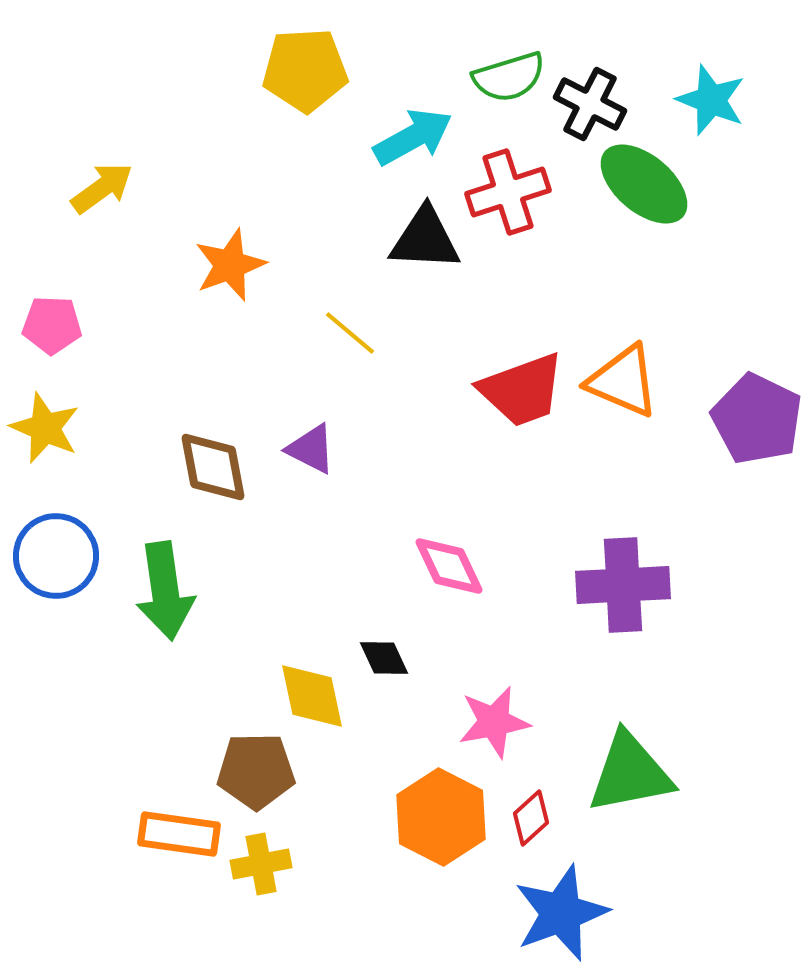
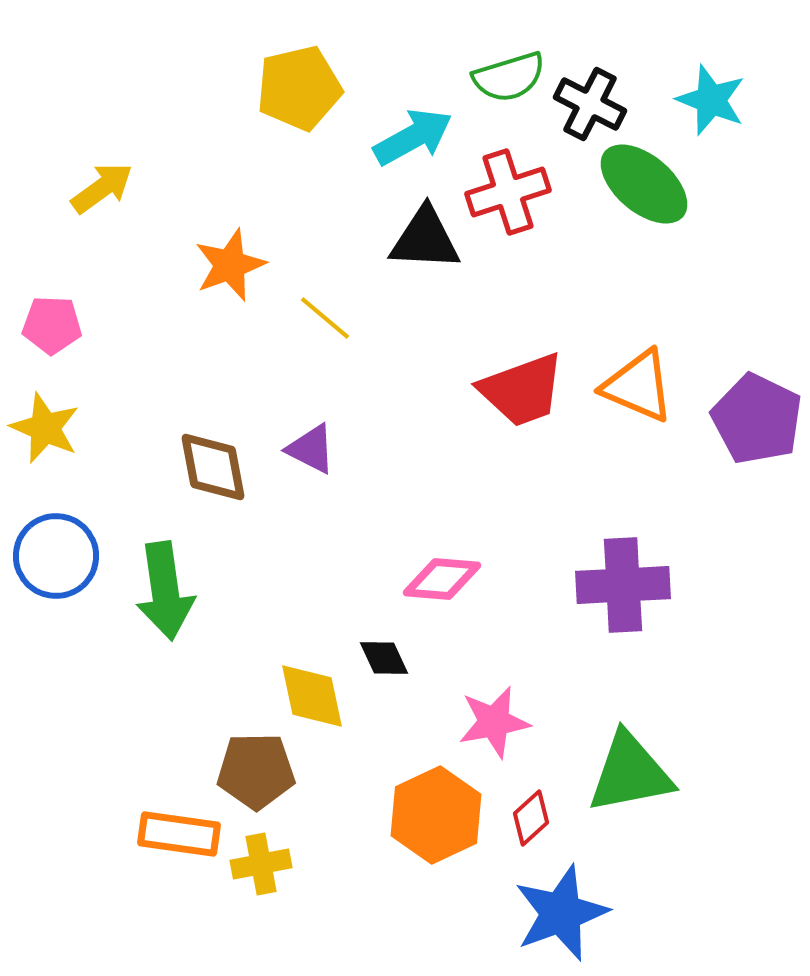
yellow pentagon: moved 6 px left, 18 px down; rotated 10 degrees counterclockwise
yellow line: moved 25 px left, 15 px up
orange triangle: moved 15 px right, 5 px down
pink diamond: moved 7 px left, 13 px down; rotated 60 degrees counterclockwise
orange hexagon: moved 5 px left, 2 px up; rotated 8 degrees clockwise
